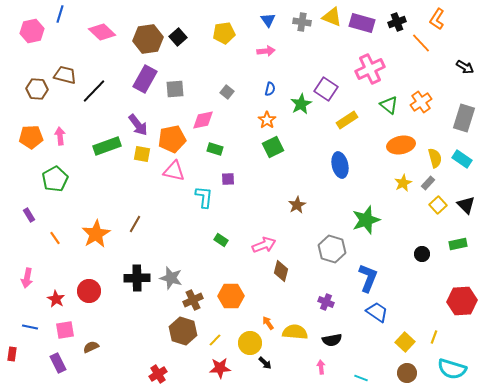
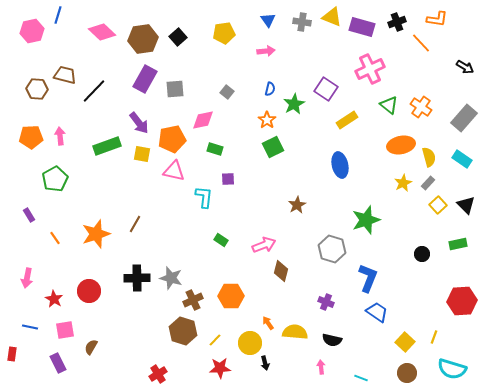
blue line at (60, 14): moved 2 px left, 1 px down
orange L-shape at (437, 19): rotated 115 degrees counterclockwise
purple rectangle at (362, 23): moved 4 px down
brown hexagon at (148, 39): moved 5 px left
orange cross at (421, 102): moved 5 px down; rotated 20 degrees counterclockwise
green star at (301, 104): moved 7 px left
gray rectangle at (464, 118): rotated 24 degrees clockwise
purple arrow at (138, 125): moved 1 px right, 2 px up
yellow semicircle at (435, 158): moved 6 px left, 1 px up
orange star at (96, 234): rotated 12 degrees clockwise
red star at (56, 299): moved 2 px left
black semicircle at (332, 340): rotated 24 degrees clockwise
brown semicircle at (91, 347): rotated 35 degrees counterclockwise
black arrow at (265, 363): rotated 32 degrees clockwise
